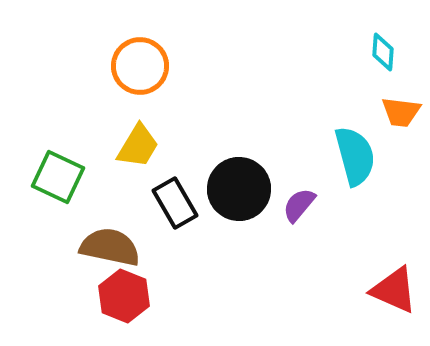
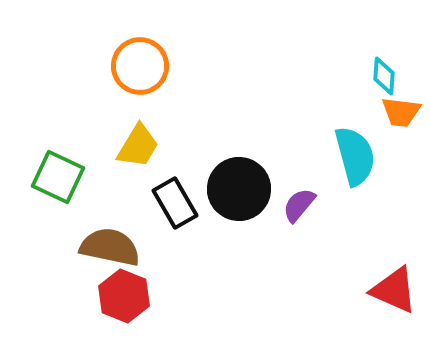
cyan diamond: moved 1 px right, 24 px down
